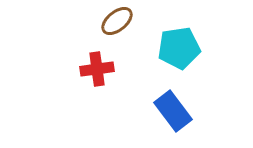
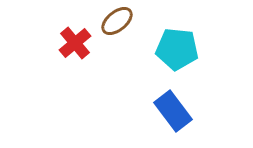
cyan pentagon: moved 2 px left, 1 px down; rotated 15 degrees clockwise
red cross: moved 22 px left, 26 px up; rotated 32 degrees counterclockwise
